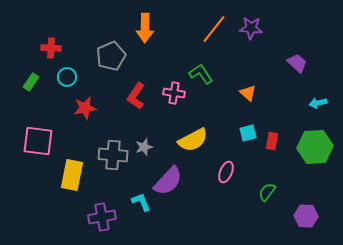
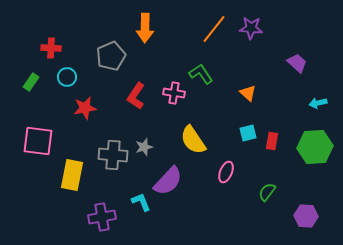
yellow semicircle: rotated 84 degrees clockwise
